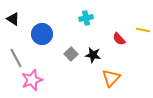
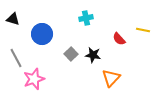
black triangle: rotated 16 degrees counterclockwise
pink star: moved 2 px right, 1 px up
